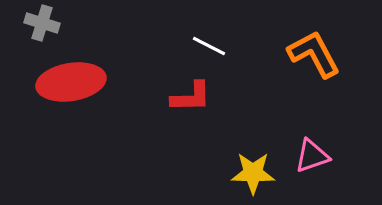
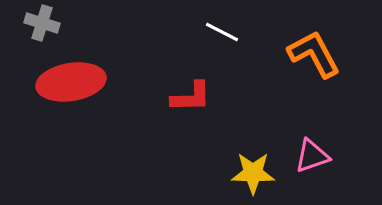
white line: moved 13 px right, 14 px up
